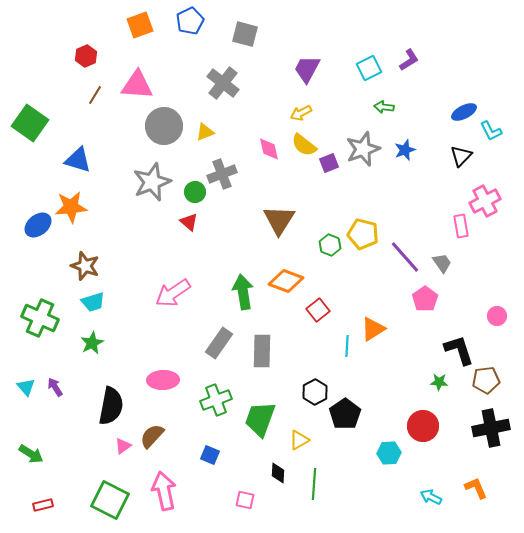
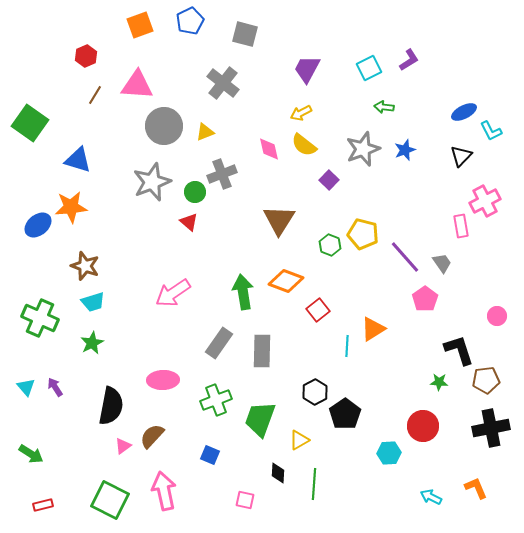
purple square at (329, 163): moved 17 px down; rotated 24 degrees counterclockwise
